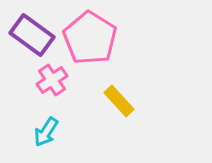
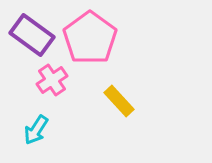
pink pentagon: rotated 4 degrees clockwise
cyan arrow: moved 10 px left, 2 px up
